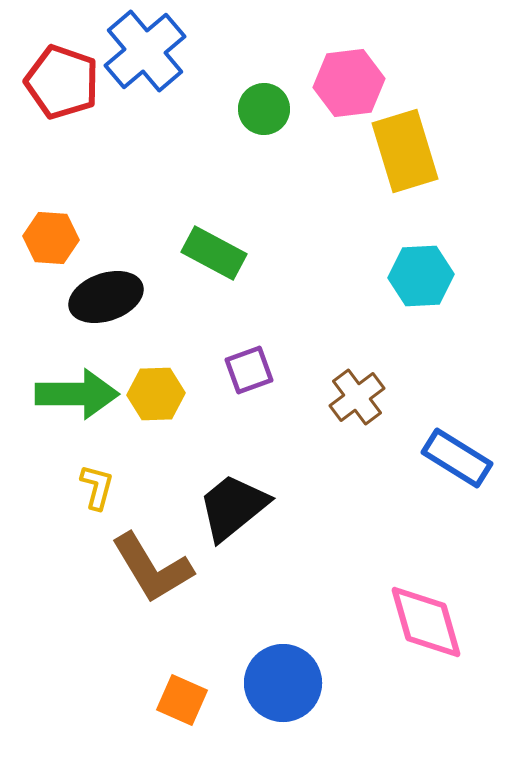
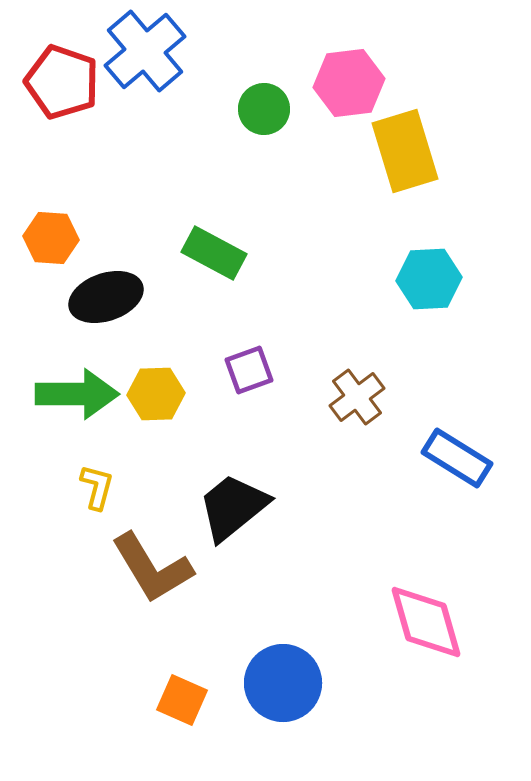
cyan hexagon: moved 8 px right, 3 px down
